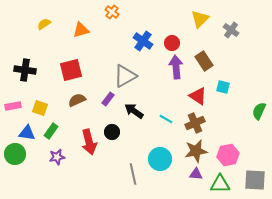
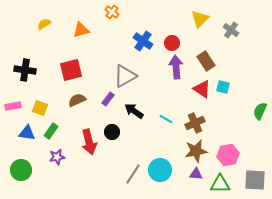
brown rectangle: moved 2 px right
red triangle: moved 4 px right, 7 px up
green semicircle: moved 1 px right
green circle: moved 6 px right, 16 px down
cyan circle: moved 11 px down
gray line: rotated 45 degrees clockwise
